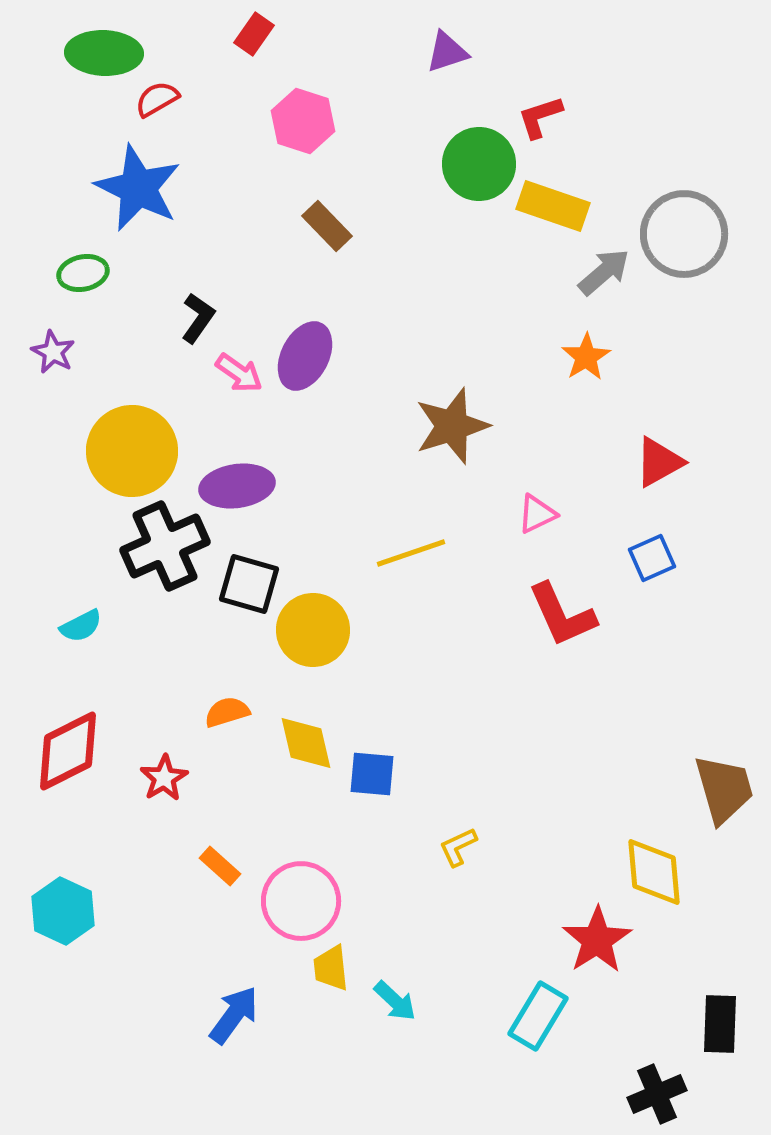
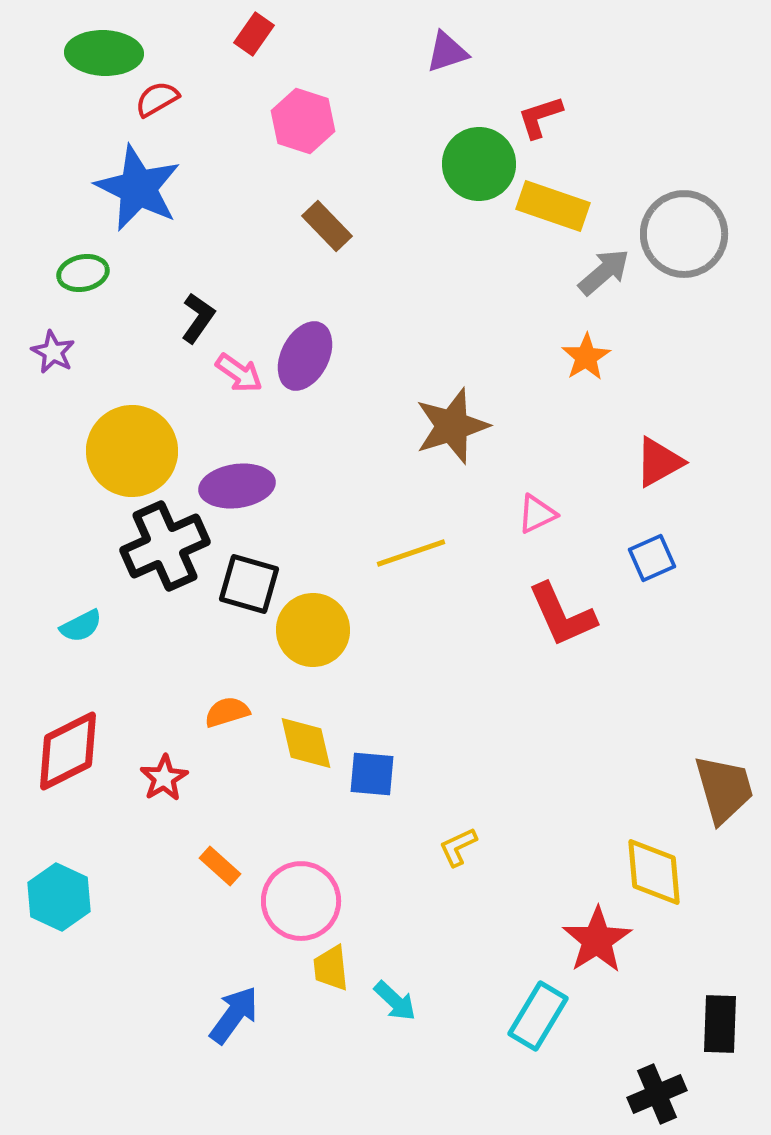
cyan hexagon at (63, 911): moved 4 px left, 14 px up
